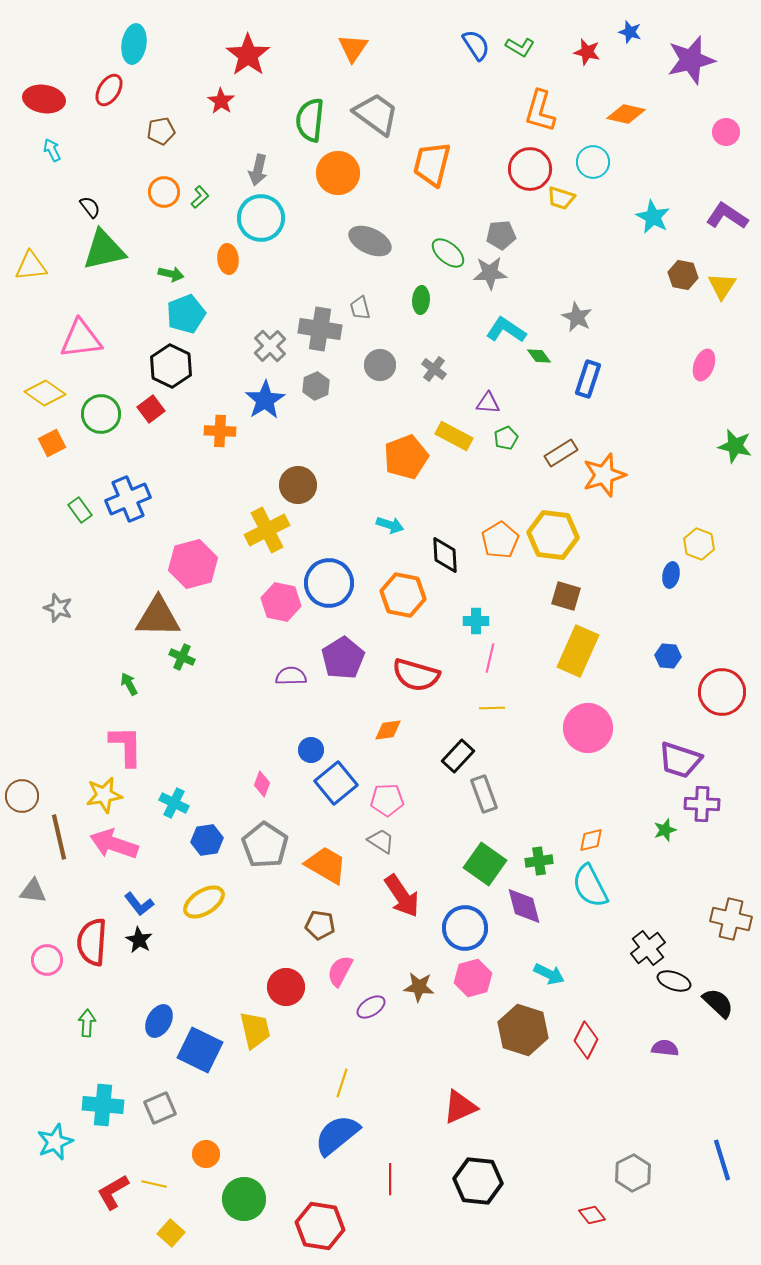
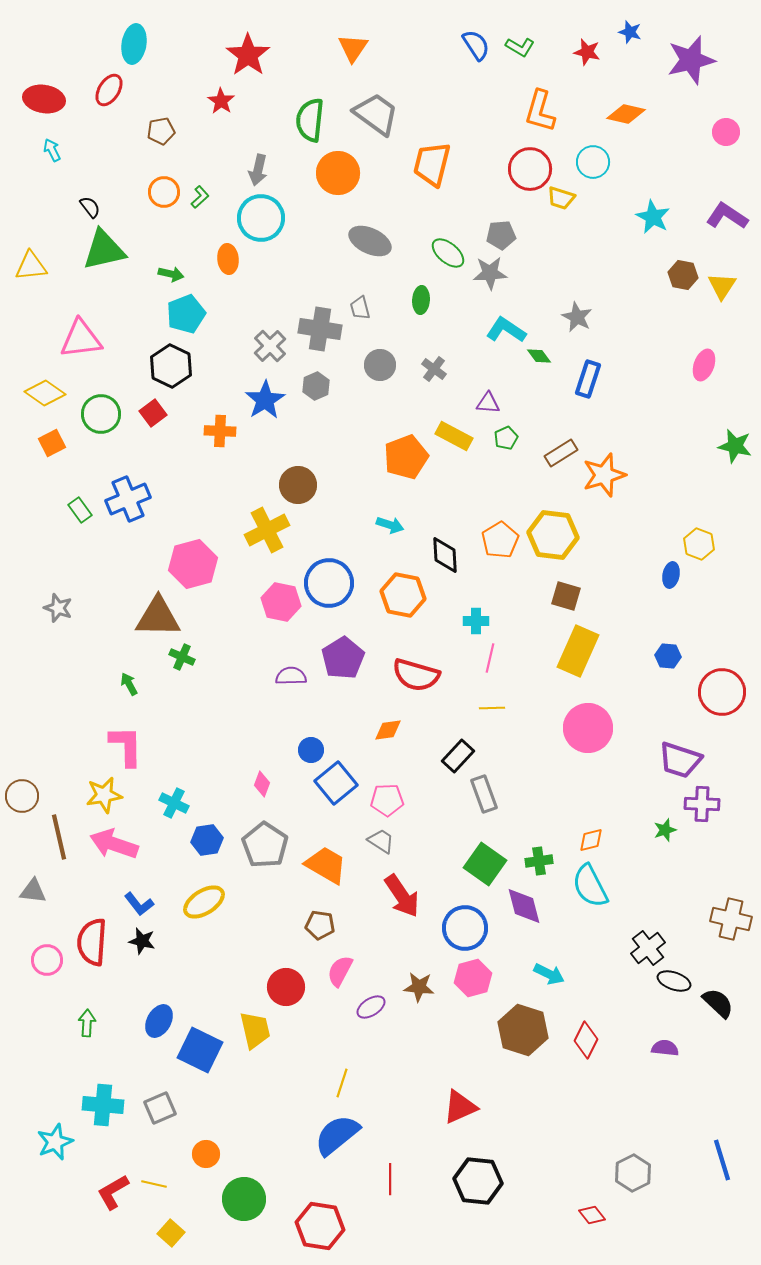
red square at (151, 409): moved 2 px right, 4 px down
black star at (139, 940): moved 3 px right, 1 px down; rotated 16 degrees counterclockwise
